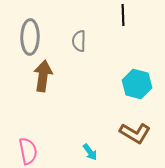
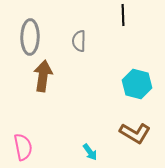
pink semicircle: moved 5 px left, 4 px up
